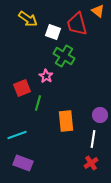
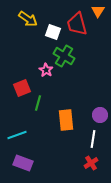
orange triangle: rotated 24 degrees clockwise
pink star: moved 6 px up
orange rectangle: moved 1 px up
